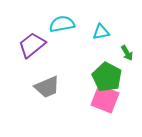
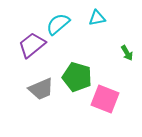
cyan semicircle: moved 4 px left; rotated 30 degrees counterclockwise
cyan triangle: moved 4 px left, 14 px up
green pentagon: moved 30 px left; rotated 12 degrees counterclockwise
gray trapezoid: moved 6 px left, 2 px down
